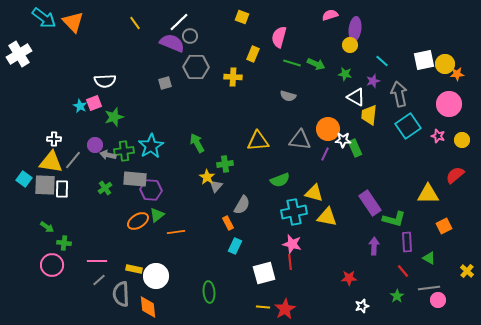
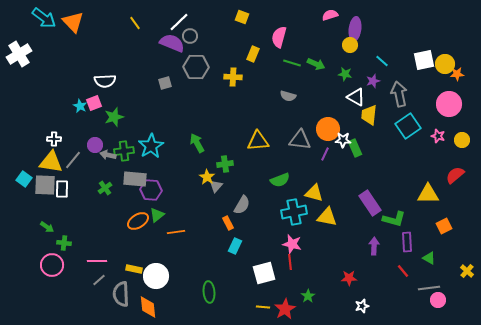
green star at (397, 296): moved 89 px left
